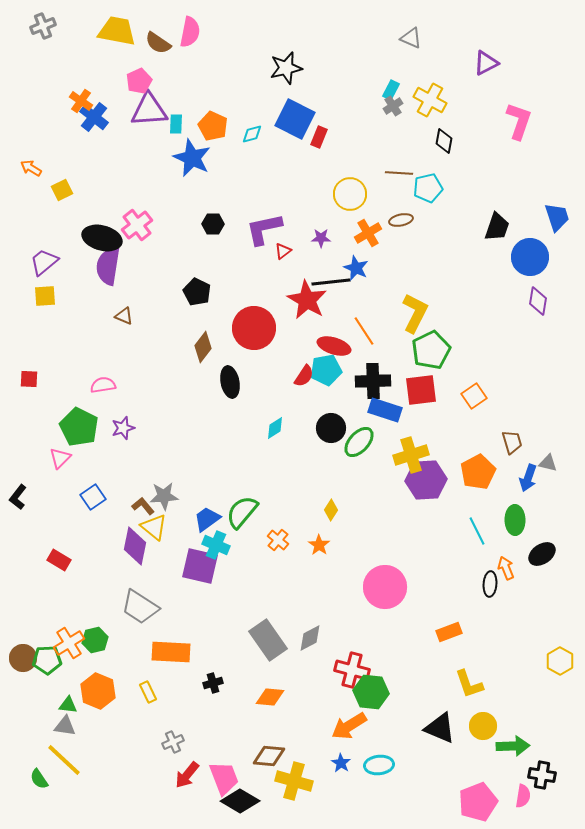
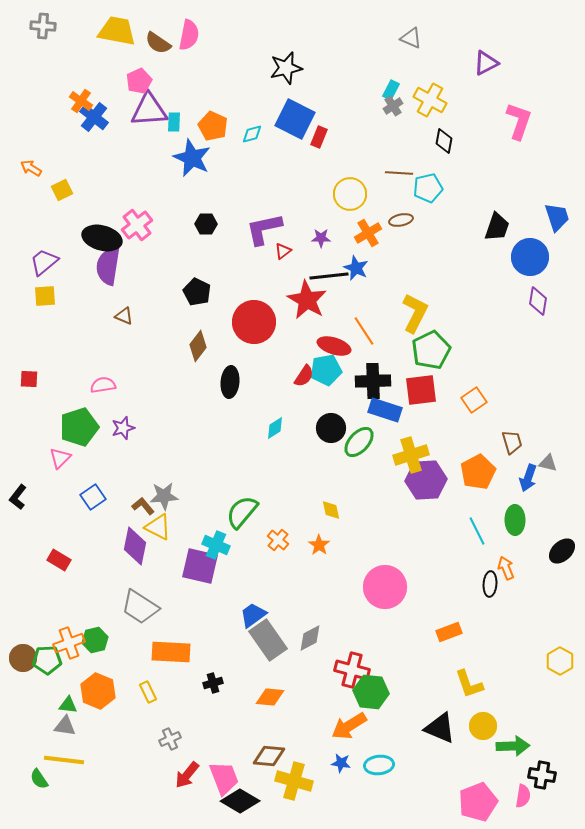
gray cross at (43, 26): rotated 25 degrees clockwise
pink semicircle at (190, 32): moved 1 px left, 3 px down
cyan rectangle at (176, 124): moved 2 px left, 2 px up
black hexagon at (213, 224): moved 7 px left
black line at (331, 282): moved 2 px left, 6 px up
red circle at (254, 328): moved 6 px up
brown diamond at (203, 347): moved 5 px left, 1 px up
black ellipse at (230, 382): rotated 16 degrees clockwise
orange square at (474, 396): moved 4 px down
green pentagon at (79, 427): rotated 27 degrees clockwise
yellow diamond at (331, 510): rotated 45 degrees counterclockwise
blue trapezoid at (207, 519): moved 46 px right, 96 px down
yellow triangle at (154, 527): moved 4 px right; rotated 12 degrees counterclockwise
black ellipse at (542, 554): moved 20 px right, 3 px up; rotated 8 degrees counterclockwise
orange cross at (69, 643): rotated 12 degrees clockwise
gray cross at (173, 742): moved 3 px left, 3 px up
yellow line at (64, 760): rotated 36 degrees counterclockwise
blue star at (341, 763): rotated 24 degrees counterclockwise
